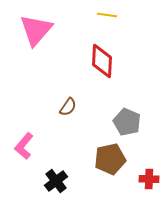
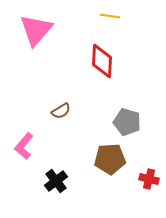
yellow line: moved 3 px right, 1 px down
brown semicircle: moved 7 px left, 4 px down; rotated 24 degrees clockwise
gray pentagon: rotated 8 degrees counterclockwise
brown pentagon: rotated 8 degrees clockwise
red cross: rotated 12 degrees clockwise
